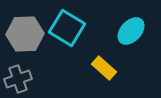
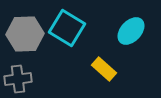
yellow rectangle: moved 1 px down
gray cross: rotated 12 degrees clockwise
